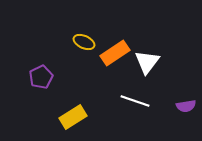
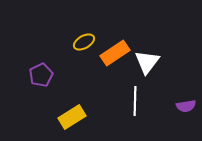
yellow ellipse: rotated 55 degrees counterclockwise
purple pentagon: moved 2 px up
white line: rotated 72 degrees clockwise
yellow rectangle: moved 1 px left
